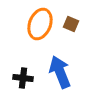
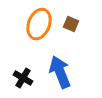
orange ellipse: moved 1 px left
black cross: rotated 24 degrees clockwise
